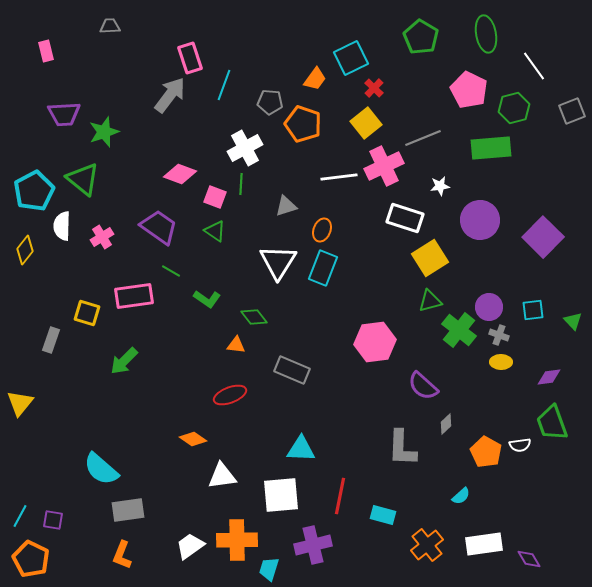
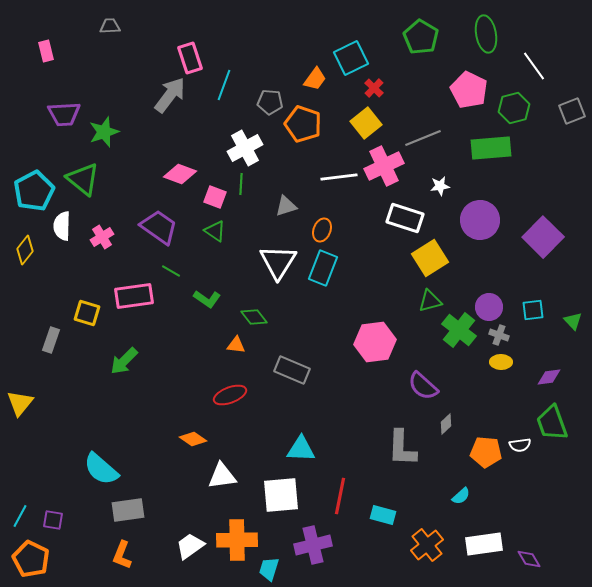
orange pentagon at (486, 452): rotated 24 degrees counterclockwise
